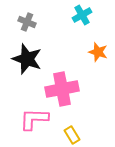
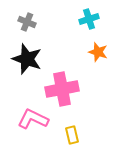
cyan cross: moved 7 px right, 4 px down; rotated 12 degrees clockwise
pink L-shape: moved 1 px left; rotated 24 degrees clockwise
yellow rectangle: rotated 18 degrees clockwise
